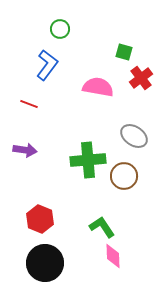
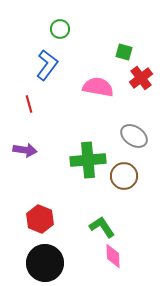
red line: rotated 54 degrees clockwise
